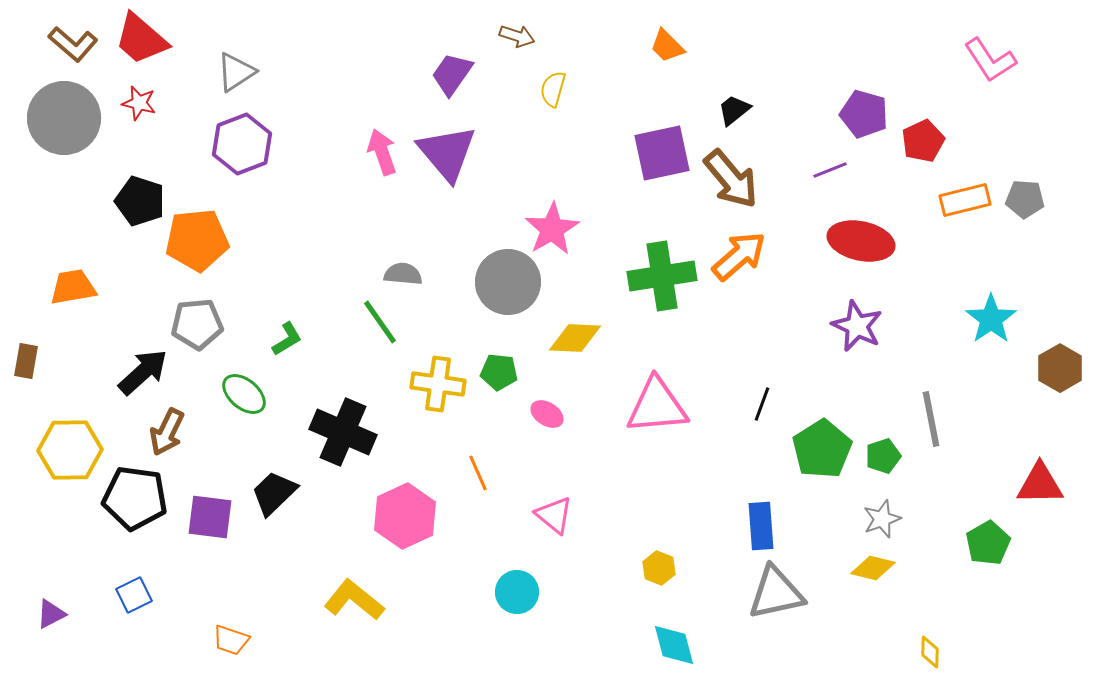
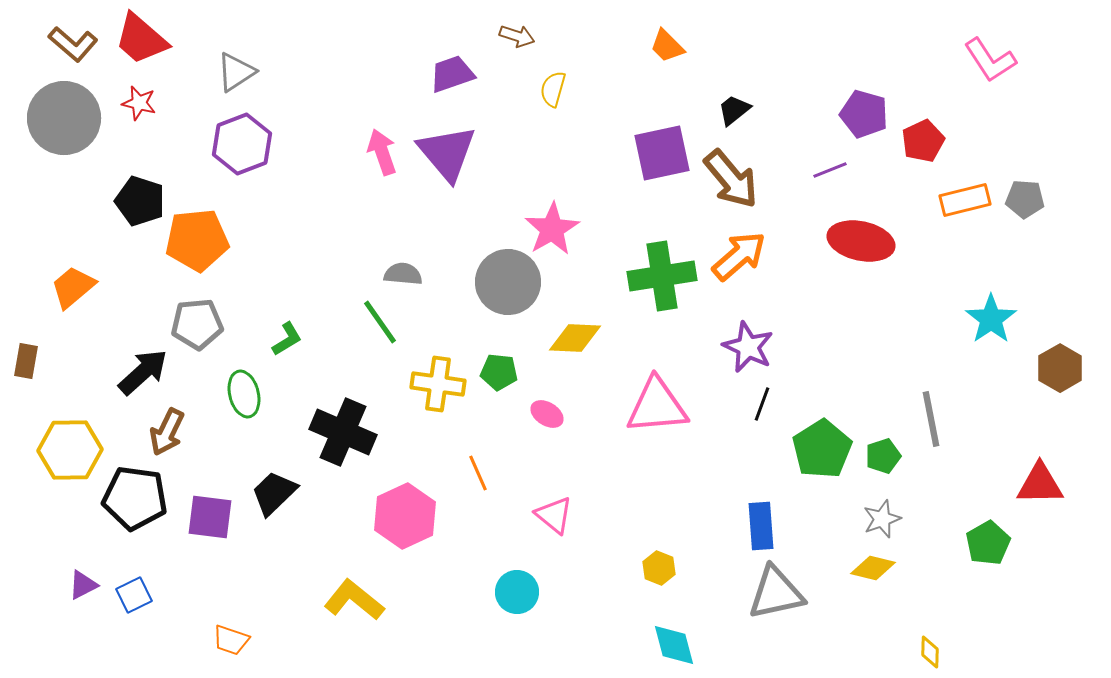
purple trapezoid at (452, 74): rotated 36 degrees clockwise
orange trapezoid at (73, 287): rotated 30 degrees counterclockwise
purple star at (857, 326): moved 109 px left, 21 px down
green ellipse at (244, 394): rotated 36 degrees clockwise
purple triangle at (51, 614): moved 32 px right, 29 px up
